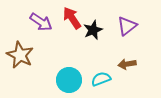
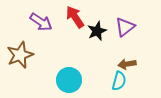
red arrow: moved 3 px right, 1 px up
purple triangle: moved 2 px left, 1 px down
black star: moved 4 px right, 1 px down
brown star: rotated 24 degrees clockwise
cyan semicircle: moved 18 px right, 2 px down; rotated 126 degrees clockwise
